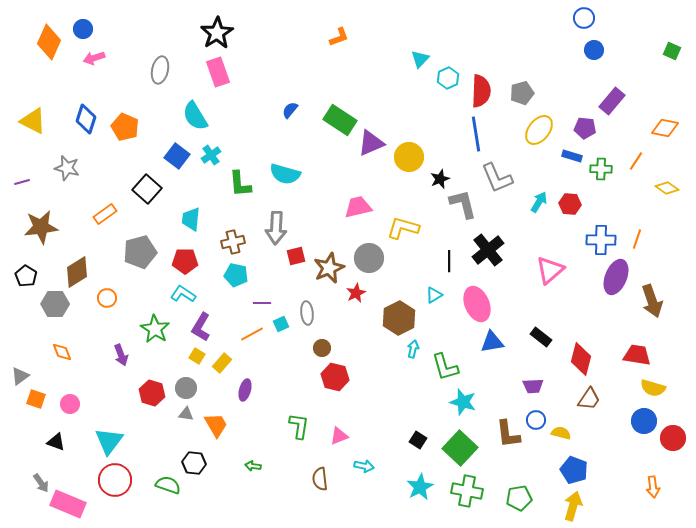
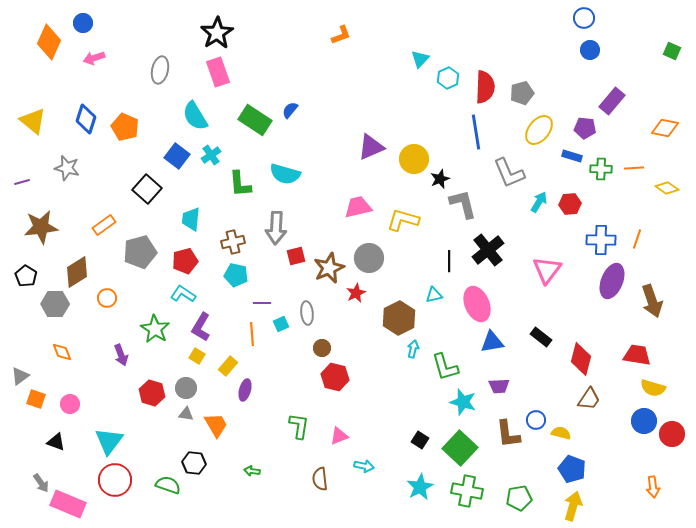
blue circle at (83, 29): moved 6 px up
orange L-shape at (339, 37): moved 2 px right, 2 px up
blue circle at (594, 50): moved 4 px left
red semicircle at (481, 91): moved 4 px right, 4 px up
green rectangle at (340, 120): moved 85 px left
yellow triangle at (33, 121): rotated 12 degrees clockwise
blue line at (476, 134): moved 2 px up
purple triangle at (371, 143): moved 4 px down
yellow circle at (409, 157): moved 5 px right, 2 px down
orange line at (636, 161): moved 2 px left, 7 px down; rotated 54 degrees clockwise
gray L-shape at (497, 178): moved 12 px right, 5 px up
red hexagon at (570, 204): rotated 10 degrees counterclockwise
orange rectangle at (105, 214): moved 1 px left, 11 px down
yellow L-shape at (403, 228): moved 8 px up
red pentagon at (185, 261): rotated 15 degrees counterclockwise
pink triangle at (550, 270): moved 3 px left; rotated 12 degrees counterclockwise
purple ellipse at (616, 277): moved 4 px left, 4 px down
cyan triangle at (434, 295): rotated 18 degrees clockwise
orange line at (252, 334): rotated 65 degrees counterclockwise
yellow rectangle at (222, 363): moved 6 px right, 3 px down
purple trapezoid at (533, 386): moved 34 px left
red circle at (673, 438): moved 1 px left, 4 px up
black square at (418, 440): moved 2 px right
green arrow at (253, 466): moved 1 px left, 5 px down
blue pentagon at (574, 470): moved 2 px left, 1 px up
